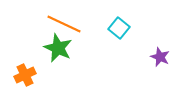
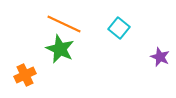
green star: moved 2 px right, 1 px down
